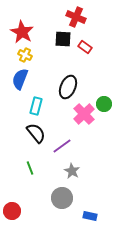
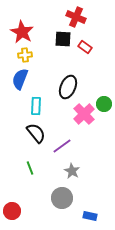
yellow cross: rotated 32 degrees counterclockwise
cyan rectangle: rotated 12 degrees counterclockwise
